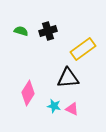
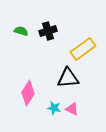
cyan star: moved 2 px down
